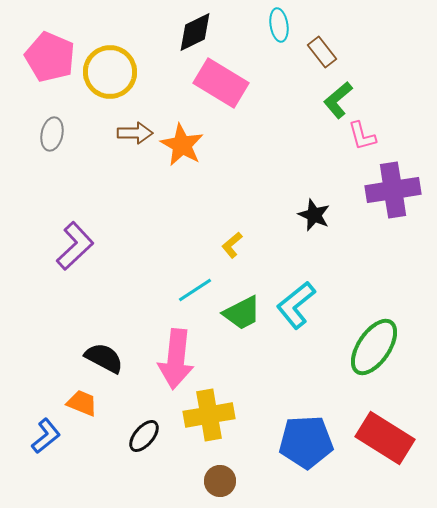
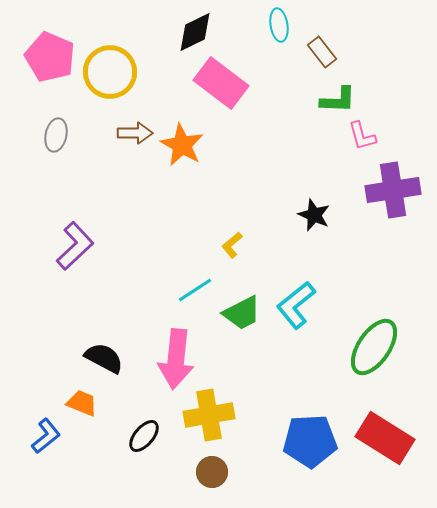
pink rectangle: rotated 6 degrees clockwise
green L-shape: rotated 138 degrees counterclockwise
gray ellipse: moved 4 px right, 1 px down
blue pentagon: moved 4 px right, 1 px up
brown circle: moved 8 px left, 9 px up
